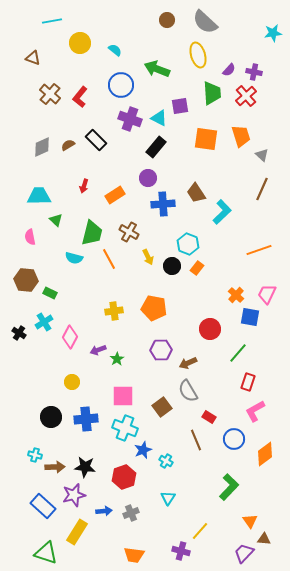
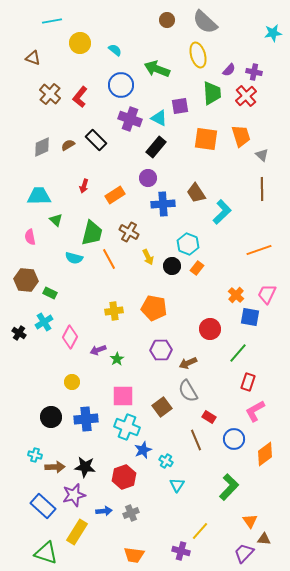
brown line at (262, 189): rotated 25 degrees counterclockwise
cyan cross at (125, 428): moved 2 px right, 1 px up
cyan triangle at (168, 498): moved 9 px right, 13 px up
